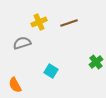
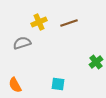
cyan square: moved 7 px right, 13 px down; rotated 24 degrees counterclockwise
